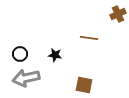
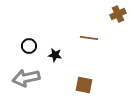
black circle: moved 9 px right, 8 px up
